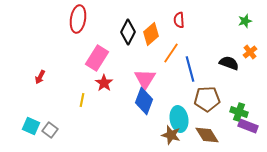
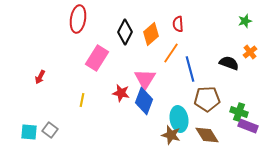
red semicircle: moved 1 px left, 4 px down
black diamond: moved 3 px left
red star: moved 17 px right, 10 px down; rotated 24 degrees counterclockwise
cyan square: moved 2 px left, 6 px down; rotated 18 degrees counterclockwise
